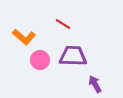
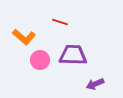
red line: moved 3 px left, 2 px up; rotated 14 degrees counterclockwise
purple trapezoid: moved 1 px up
purple arrow: rotated 84 degrees counterclockwise
